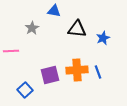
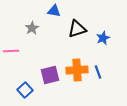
black triangle: rotated 24 degrees counterclockwise
